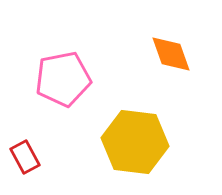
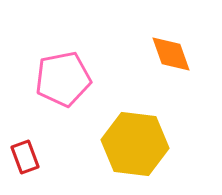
yellow hexagon: moved 2 px down
red rectangle: rotated 8 degrees clockwise
